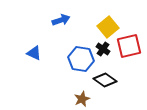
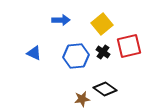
blue arrow: rotated 18 degrees clockwise
yellow square: moved 6 px left, 3 px up
black cross: moved 3 px down
blue hexagon: moved 5 px left, 3 px up; rotated 15 degrees counterclockwise
black diamond: moved 9 px down
brown star: rotated 14 degrees clockwise
